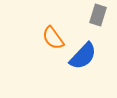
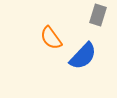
orange semicircle: moved 2 px left
